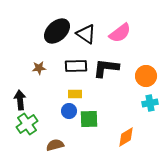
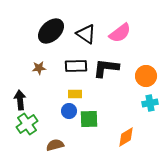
black ellipse: moved 6 px left
